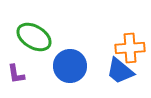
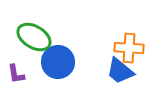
orange cross: moved 1 px left; rotated 8 degrees clockwise
blue circle: moved 12 px left, 4 px up
